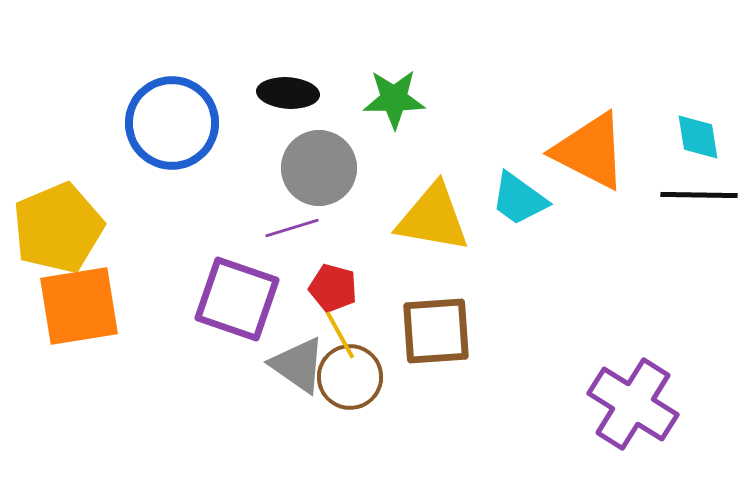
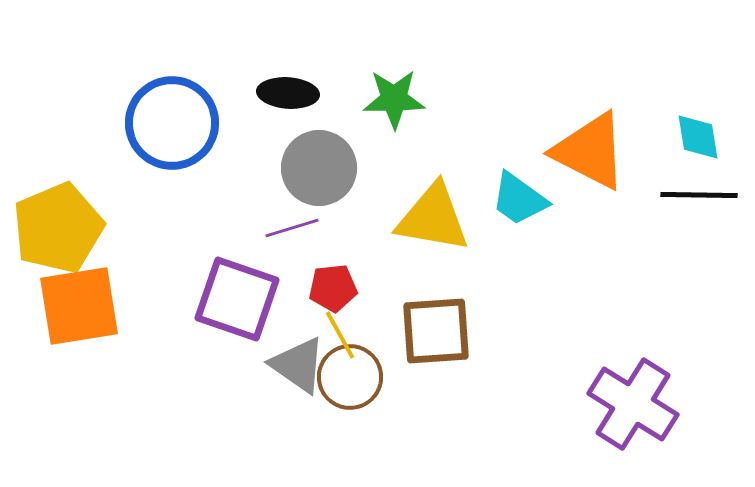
red pentagon: rotated 21 degrees counterclockwise
